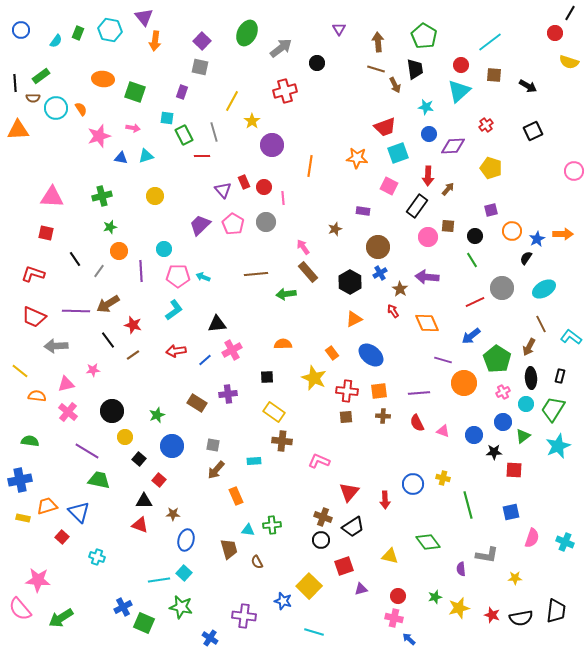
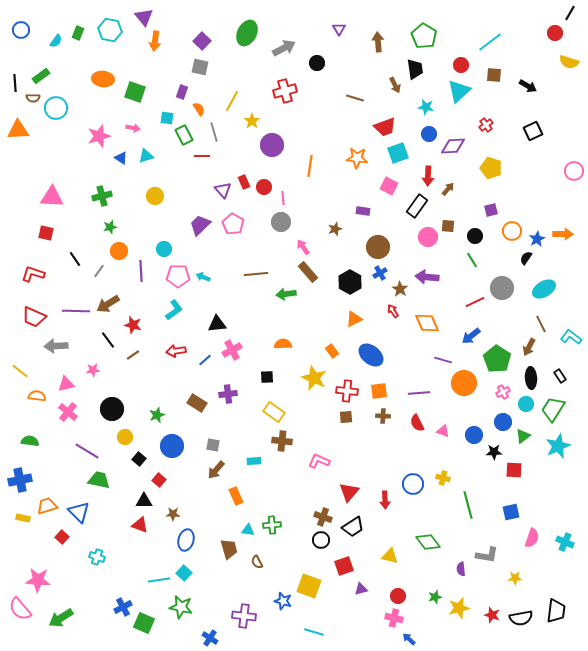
gray arrow at (281, 48): moved 3 px right; rotated 10 degrees clockwise
brown line at (376, 69): moved 21 px left, 29 px down
orange semicircle at (81, 109): moved 118 px right
blue triangle at (121, 158): rotated 24 degrees clockwise
gray circle at (266, 222): moved 15 px right
orange rectangle at (332, 353): moved 2 px up
black rectangle at (560, 376): rotated 48 degrees counterclockwise
black circle at (112, 411): moved 2 px up
yellow square at (309, 586): rotated 25 degrees counterclockwise
